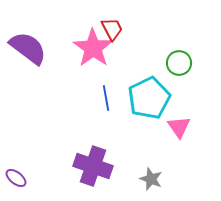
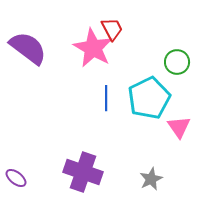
pink star: rotated 6 degrees counterclockwise
green circle: moved 2 px left, 1 px up
blue line: rotated 10 degrees clockwise
purple cross: moved 10 px left, 6 px down
gray star: rotated 25 degrees clockwise
